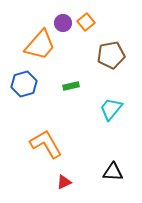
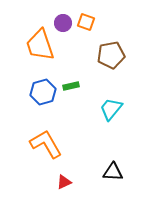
orange square: rotated 30 degrees counterclockwise
orange trapezoid: rotated 120 degrees clockwise
blue hexagon: moved 19 px right, 8 px down
